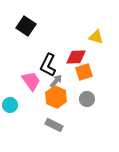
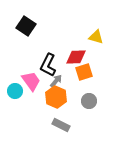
gray circle: moved 2 px right, 2 px down
cyan circle: moved 5 px right, 14 px up
gray rectangle: moved 7 px right
